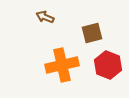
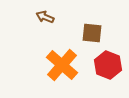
brown square: rotated 20 degrees clockwise
orange cross: rotated 36 degrees counterclockwise
